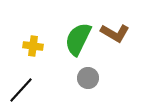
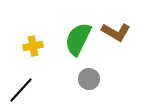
brown L-shape: moved 1 px right, 1 px up
yellow cross: rotated 18 degrees counterclockwise
gray circle: moved 1 px right, 1 px down
